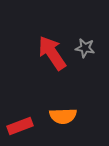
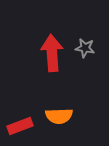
red arrow: rotated 30 degrees clockwise
orange semicircle: moved 4 px left
